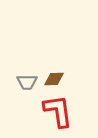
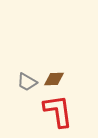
gray trapezoid: rotated 30 degrees clockwise
